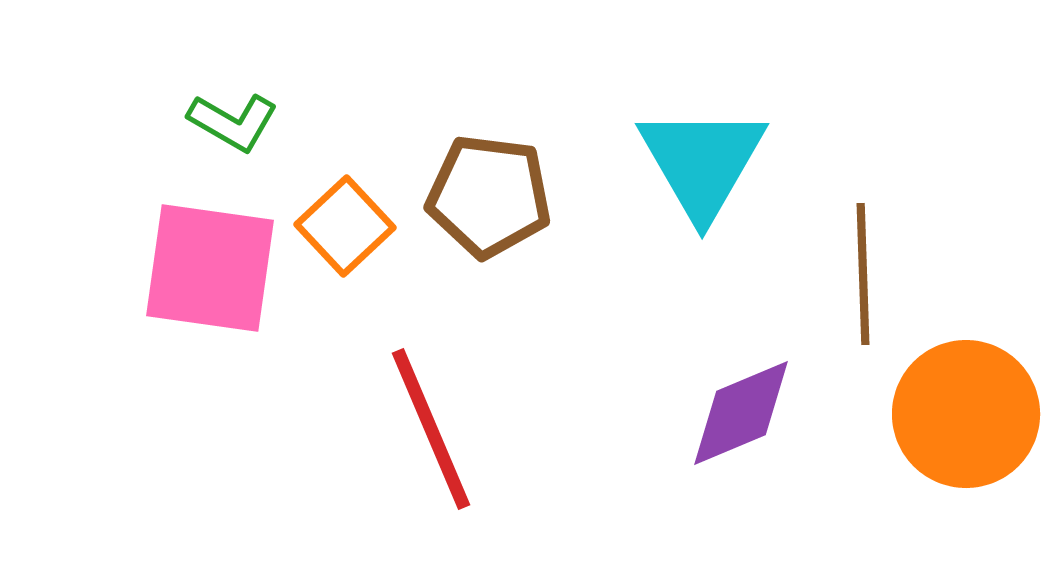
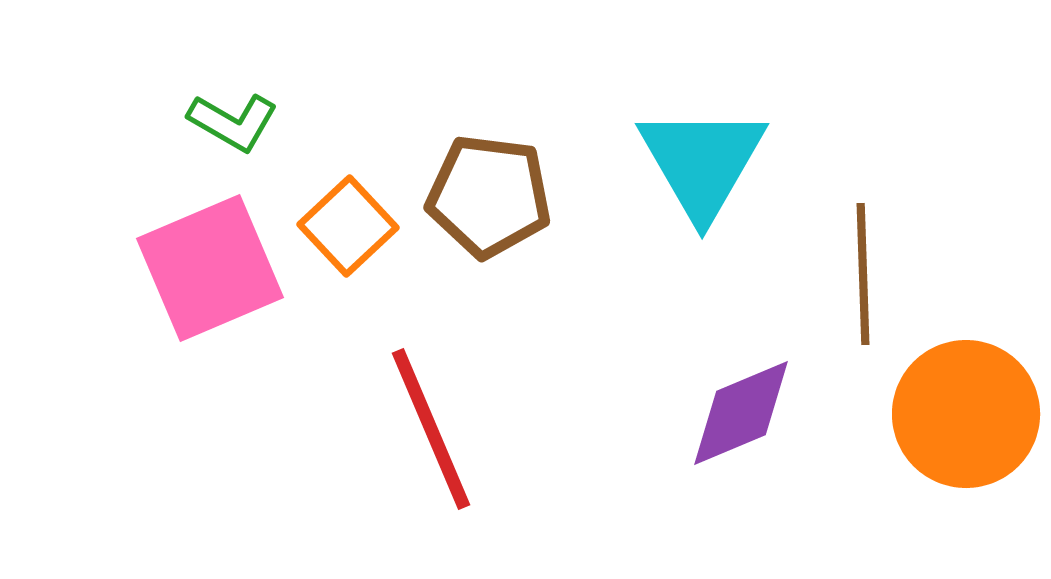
orange square: moved 3 px right
pink square: rotated 31 degrees counterclockwise
